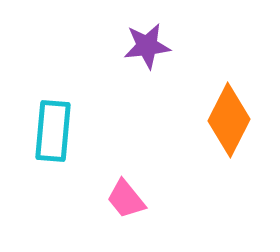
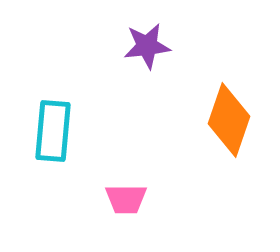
orange diamond: rotated 8 degrees counterclockwise
pink trapezoid: rotated 51 degrees counterclockwise
